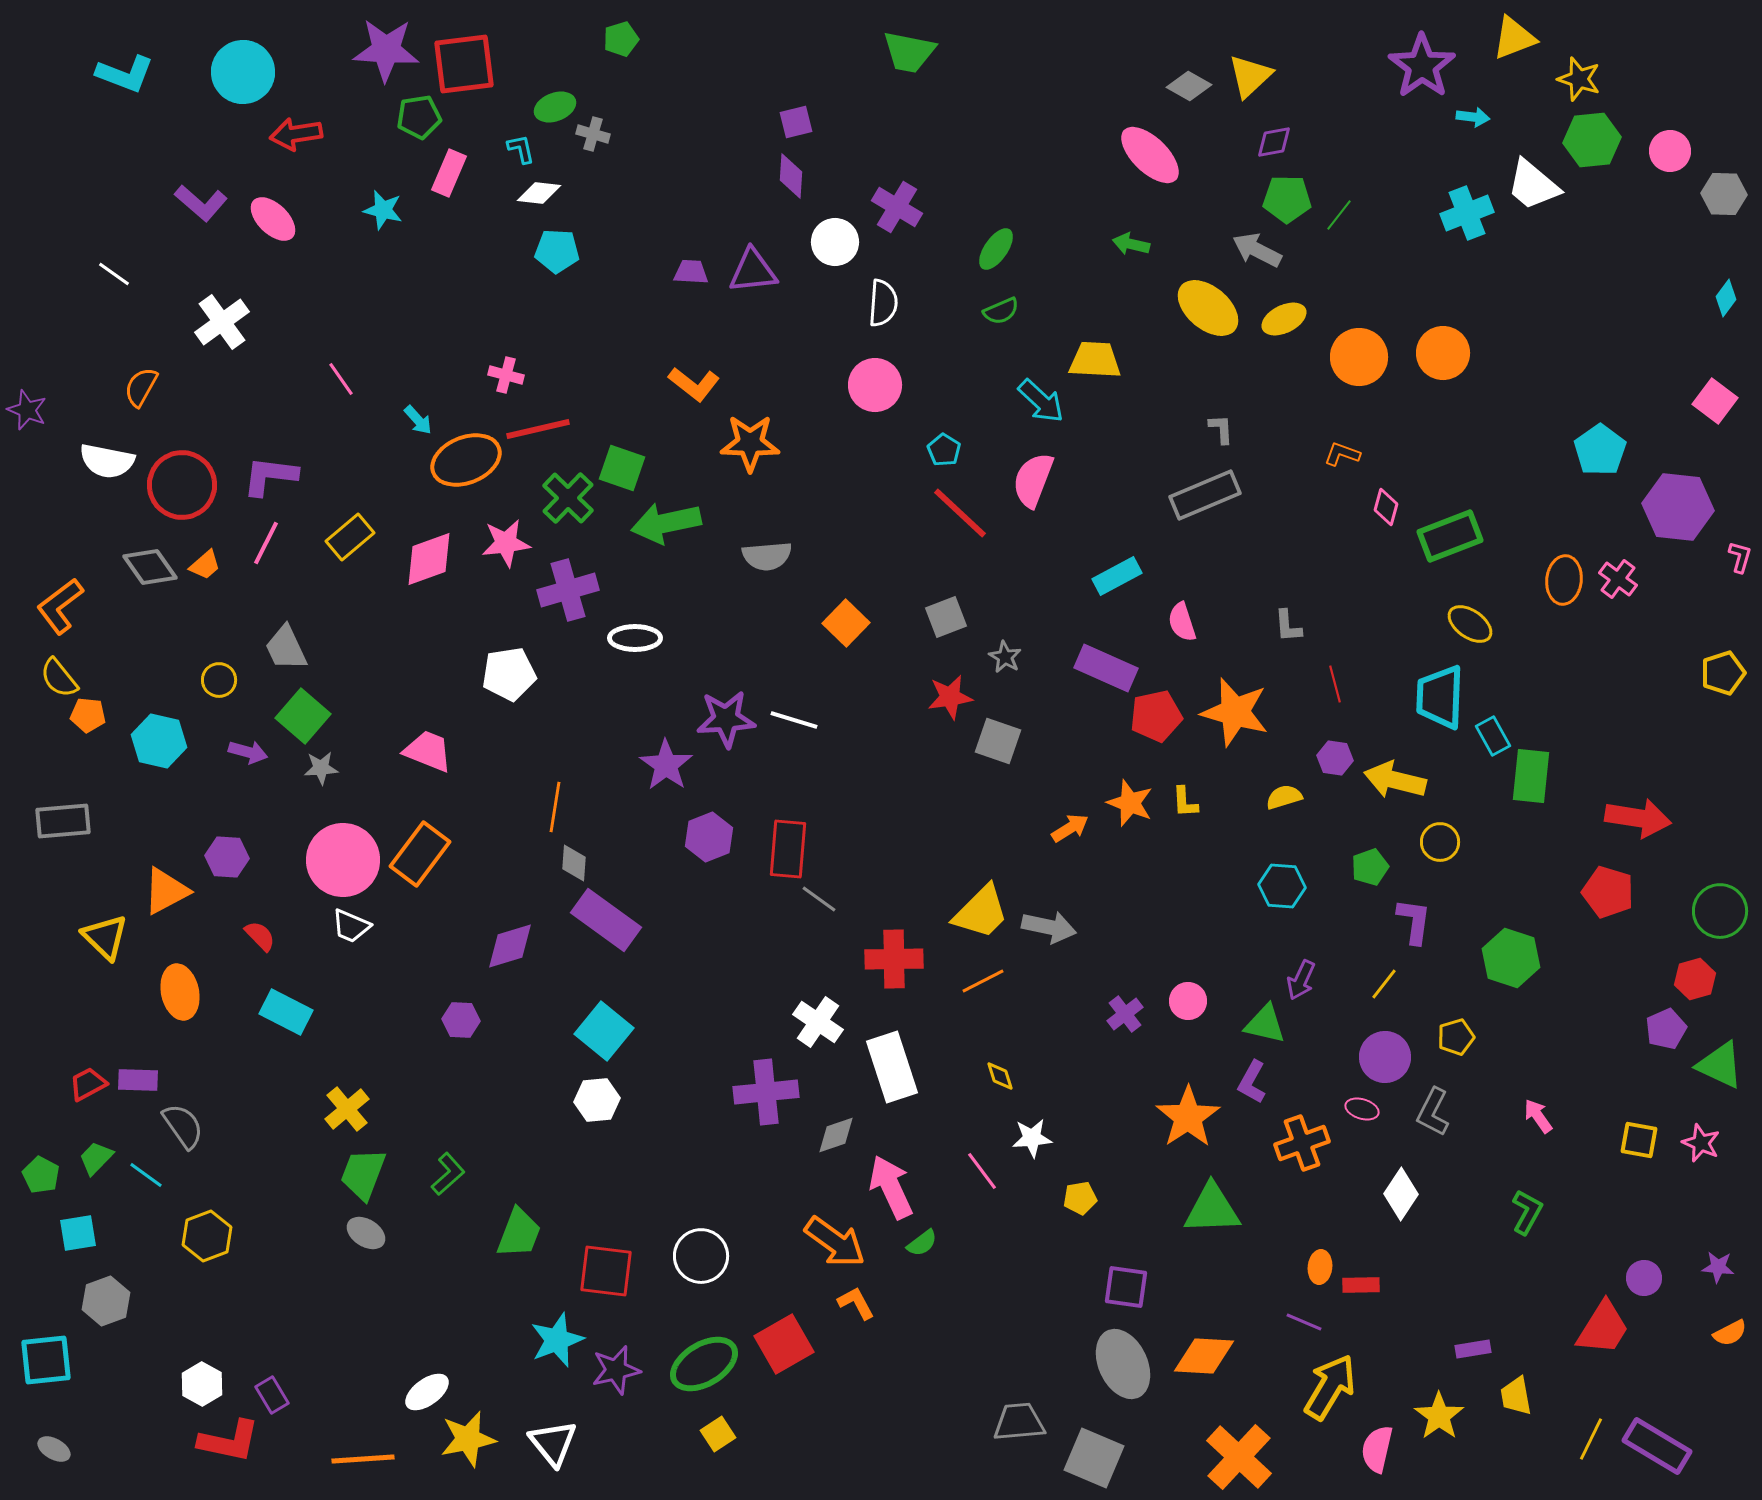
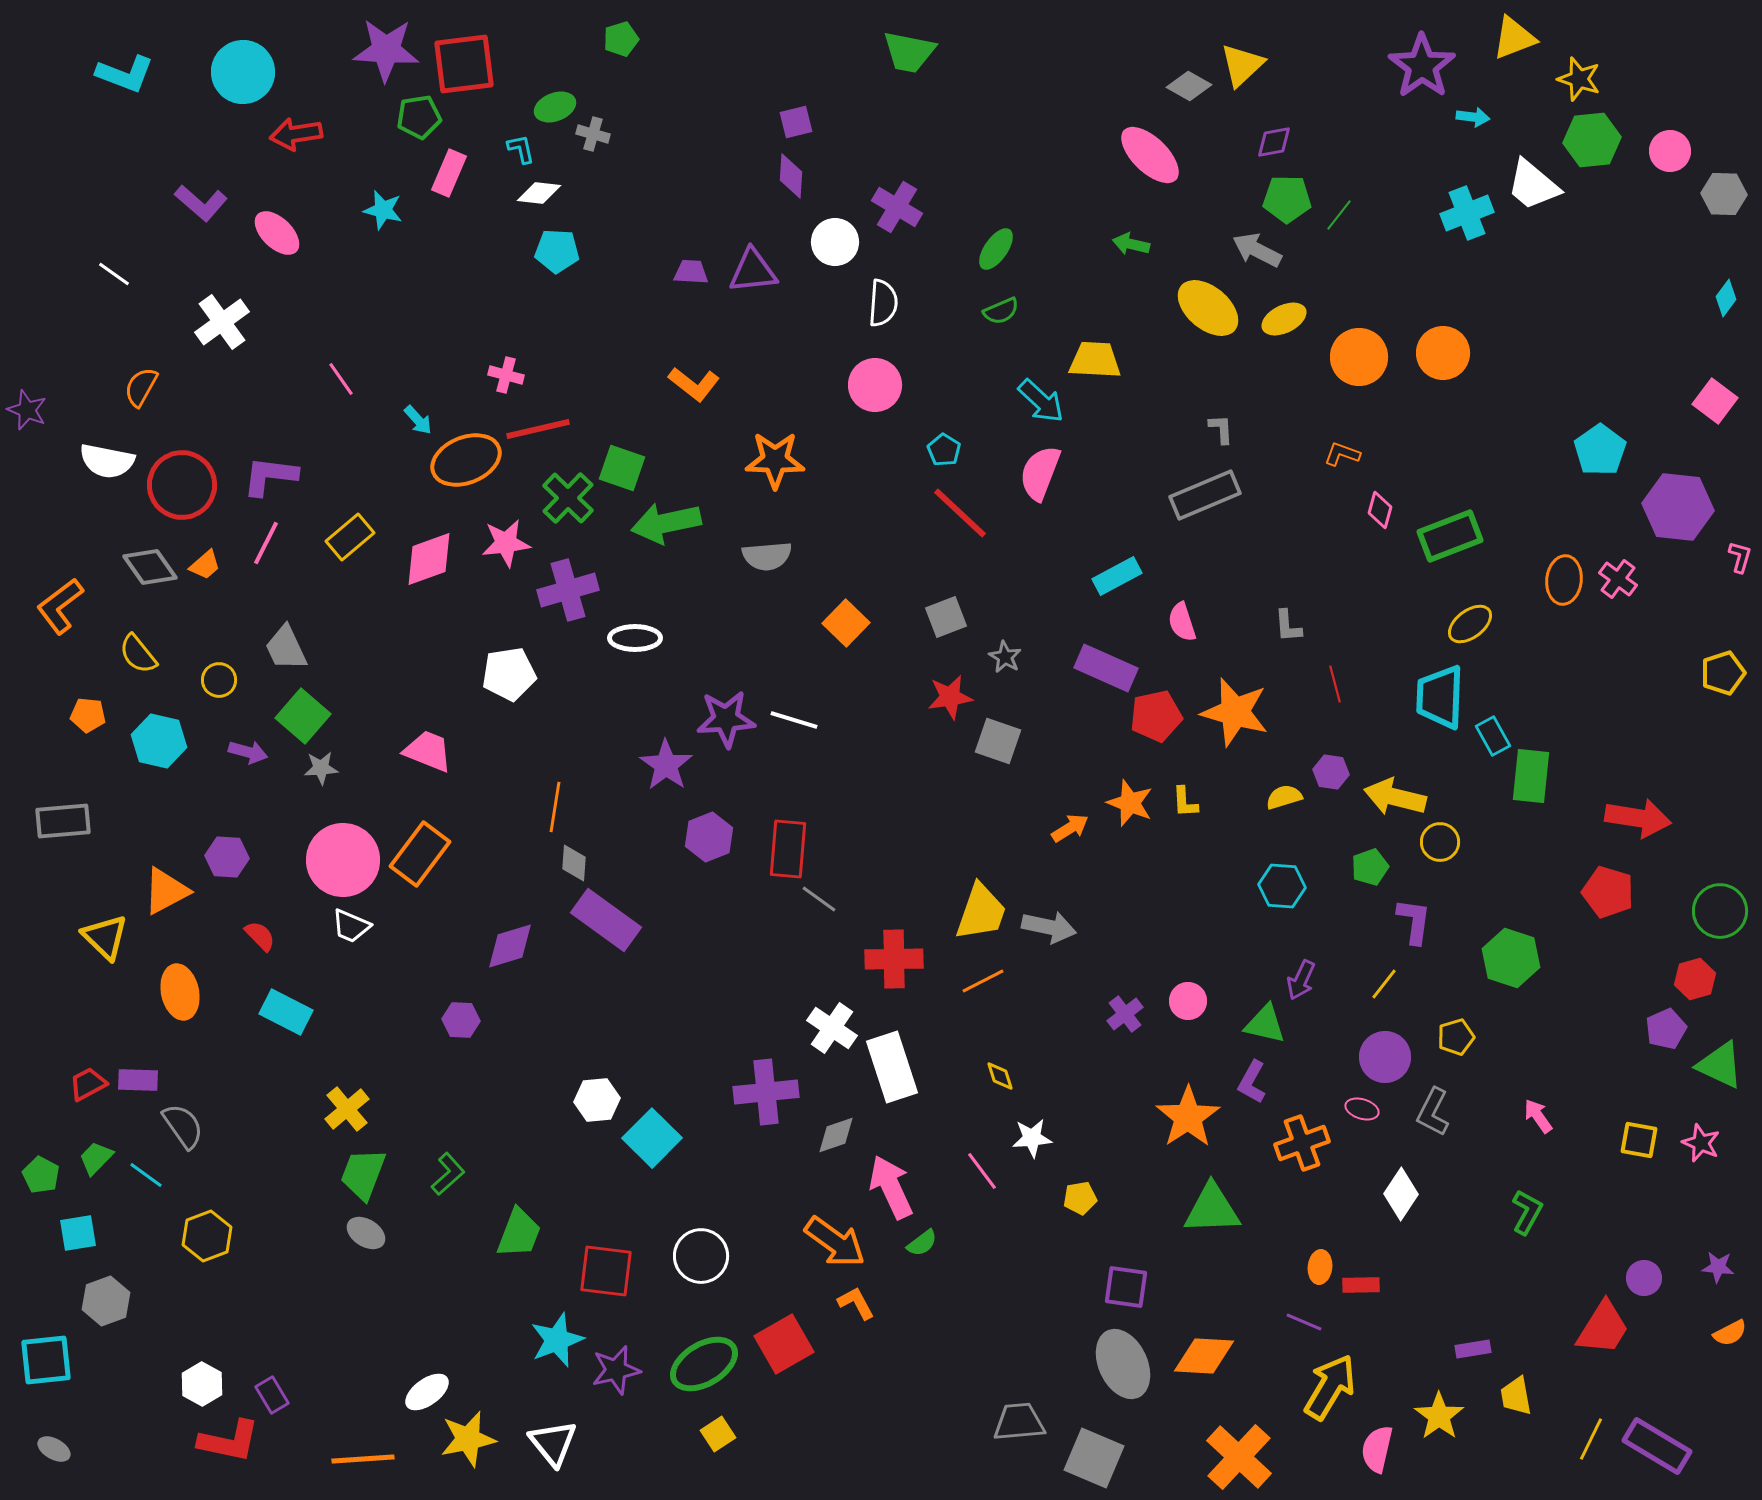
yellow triangle at (1250, 76): moved 8 px left, 11 px up
pink ellipse at (273, 219): moved 4 px right, 14 px down
orange star at (750, 443): moved 25 px right, 17 px down
pink semicircle at (1033, 480): moved 7 px right, 7 px up
pink diamond at (1386, 507): moved 6 px left, 3 px down
yellow ellipse at (1470, 624): rotated 72 degrees counterclockwise
yellow semicircle at (59, 678): moved 79 px right, 24 px up
purple hexagon at (1335, 758): moved 4 px left, 14 px down
yellow arrow at (1395, 780): moved 17 px down
yellow trapezoid at (981, 912): rotated 26 degrees counterclockwise
white cross at (818, 1022): moved 14 px right, 6 px down
cyan square at (604, 1031): moved 48 px right, 107 px down; rotated 6 degrees clockwise
